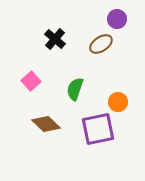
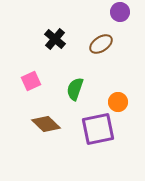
purple circle: moved 3 px right, 7 px up
pink square: rotated 18 degrees clockwise
